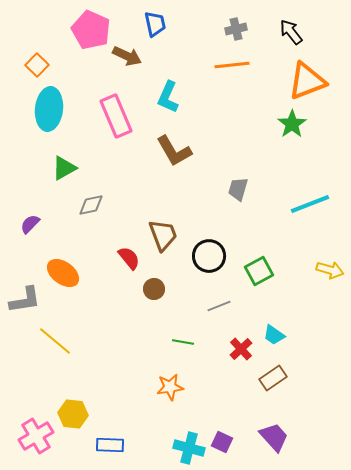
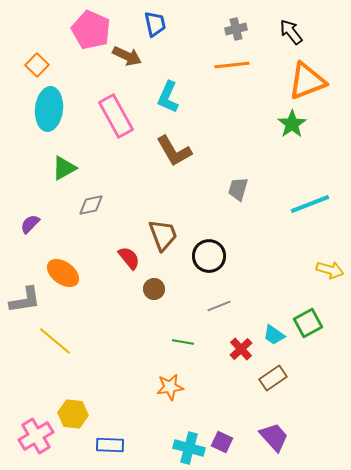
pink rectangle: rotated 6 degrees counterclockwise
green square: moved 49 px right, 52 px down
